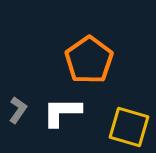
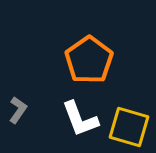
white L-shape: moved 18 px right, 7 px down; rotated 111 degrees counterclockwise
